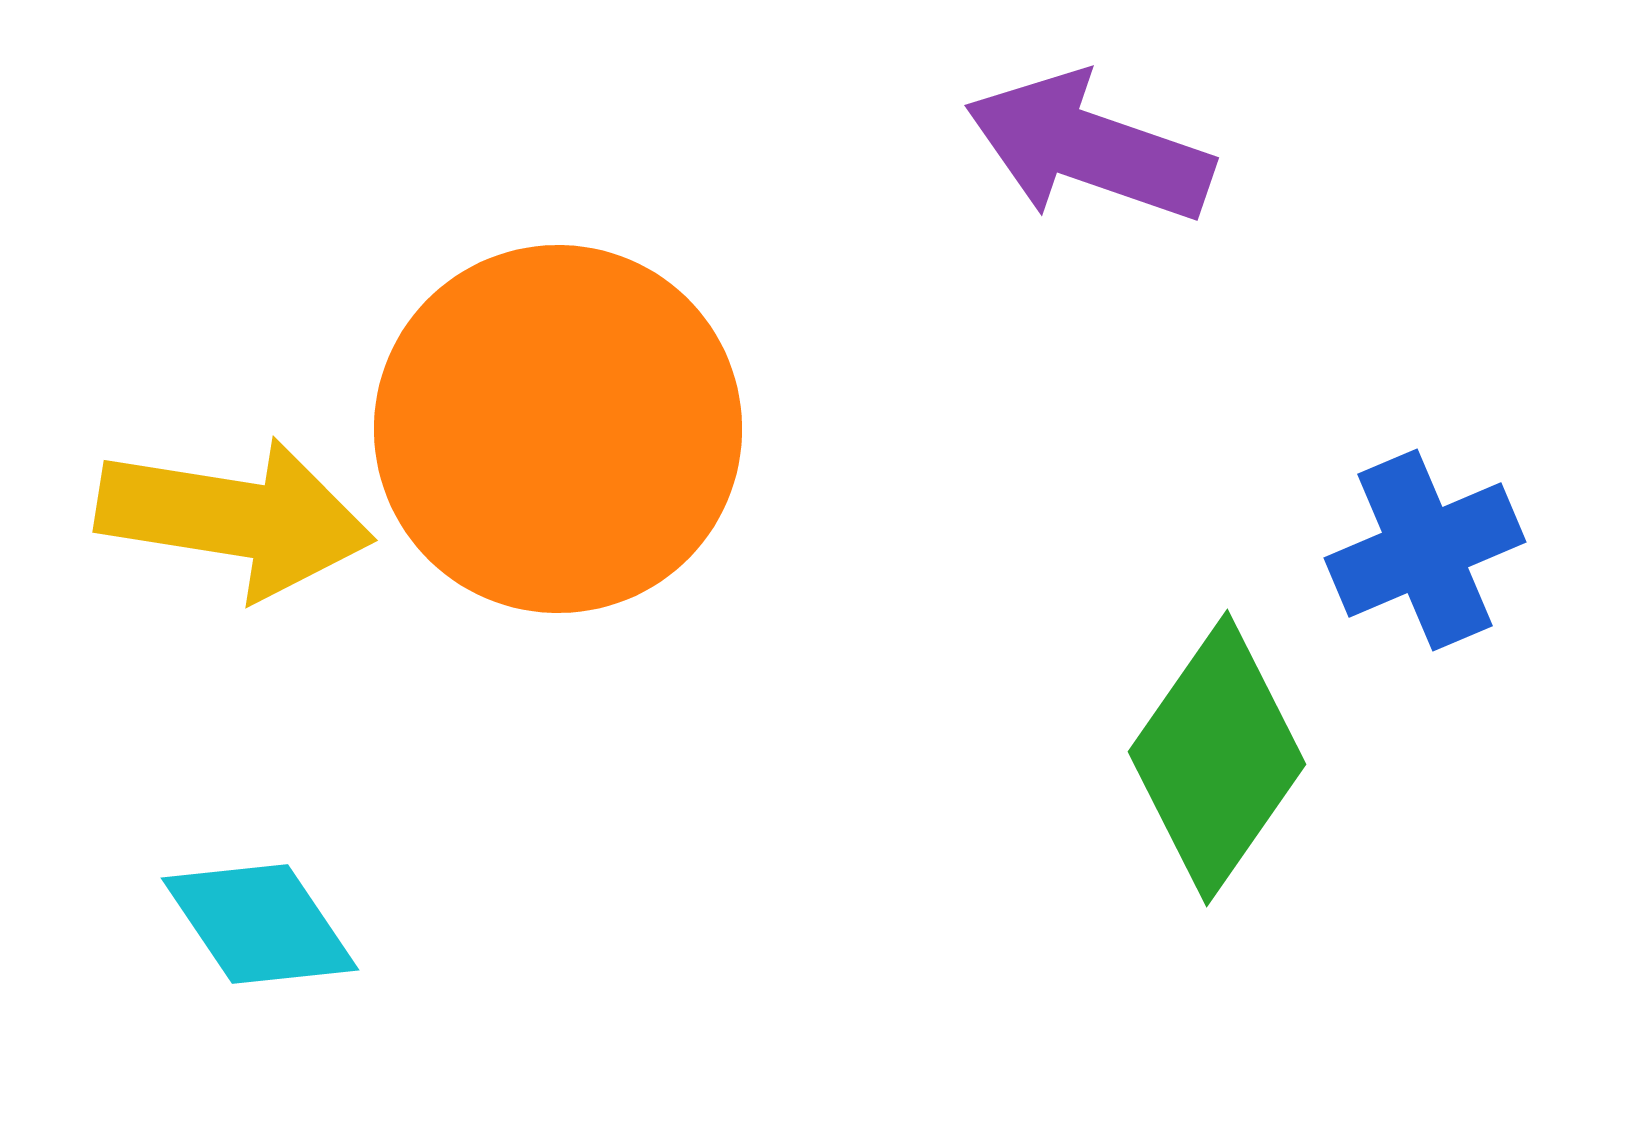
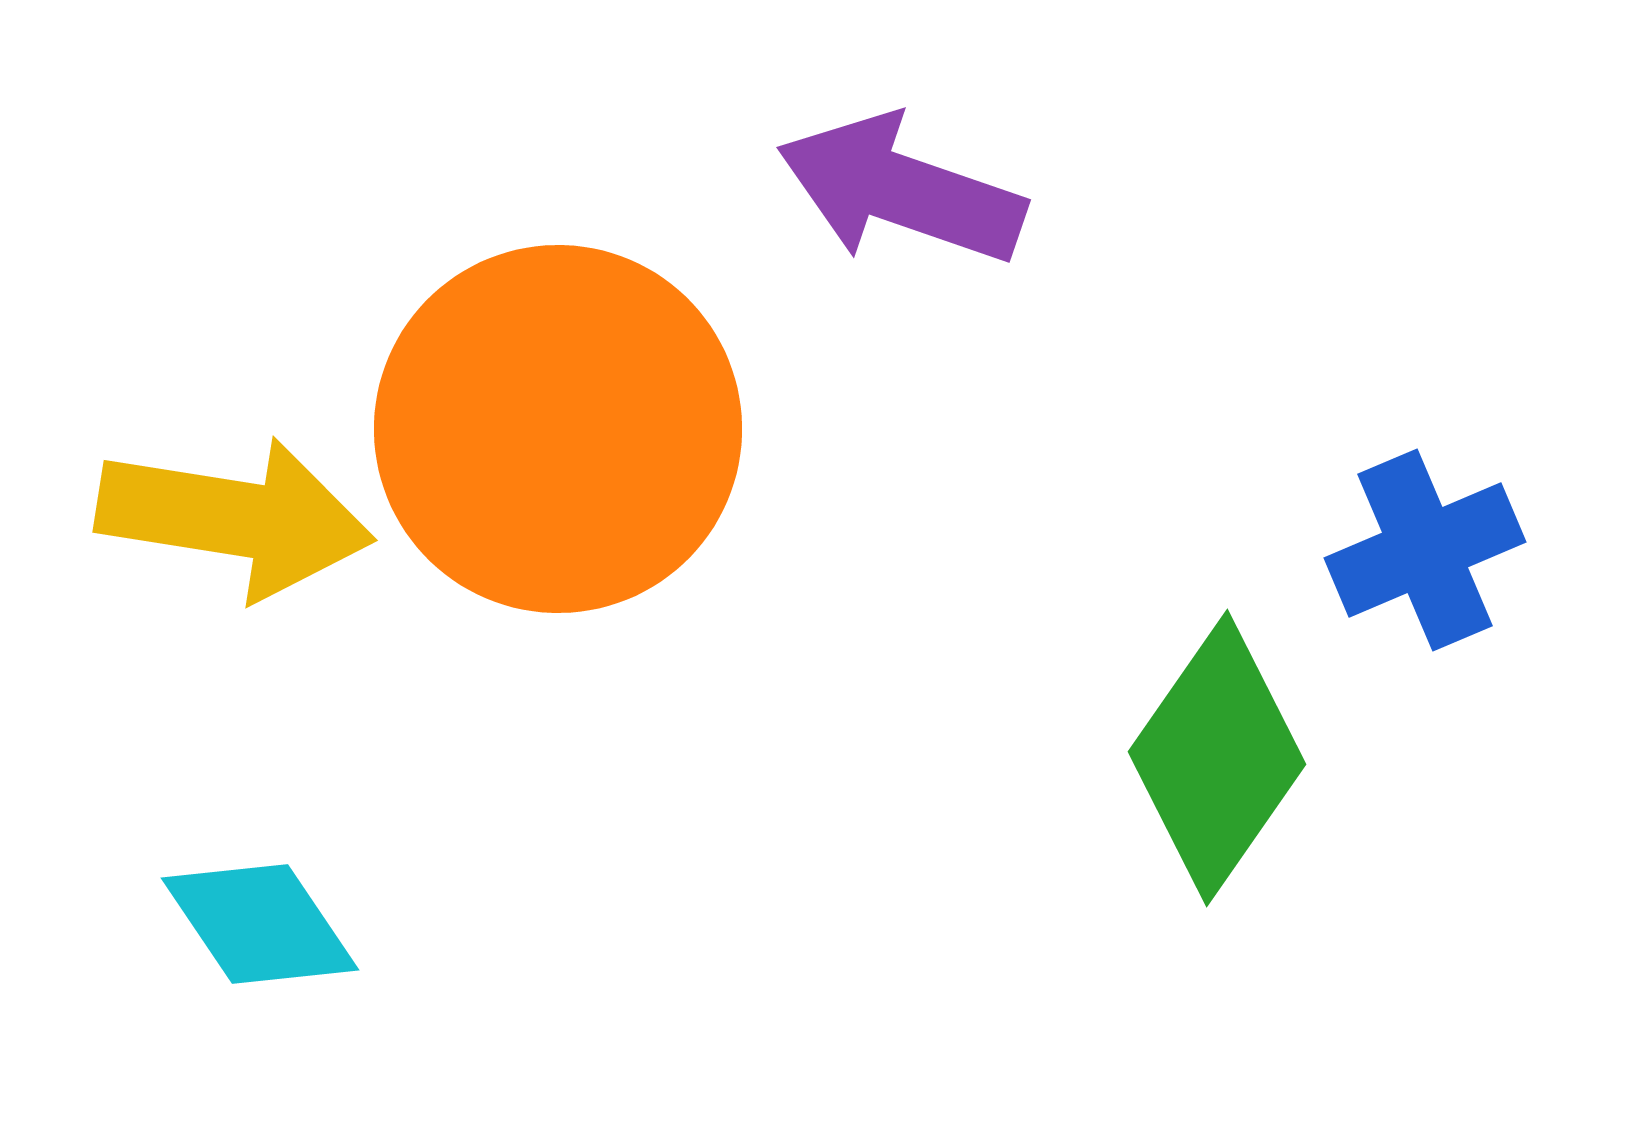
purple arrow: moved 188 px left, 42 px down
